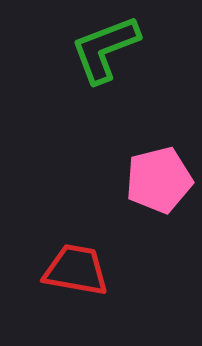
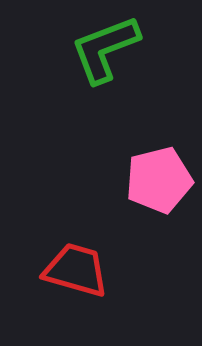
red trapezoid: rotated 6 degrees clockwise
